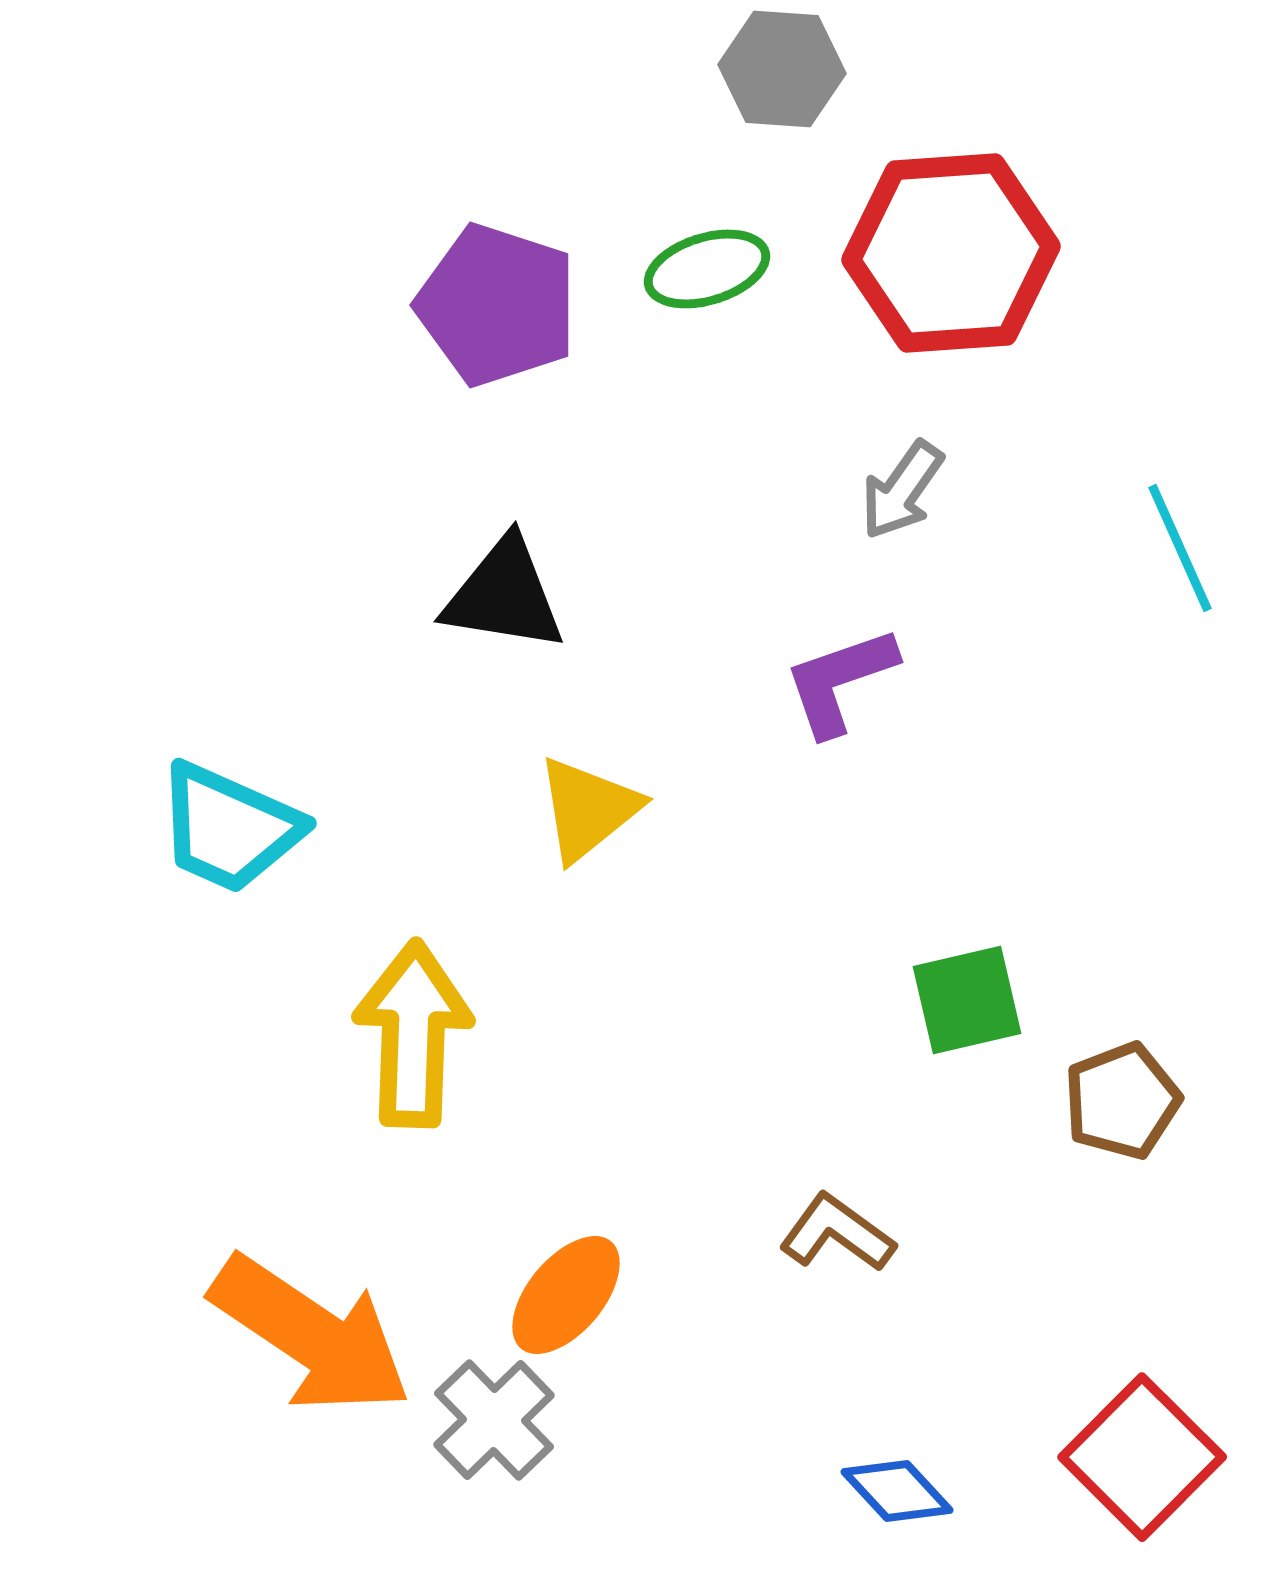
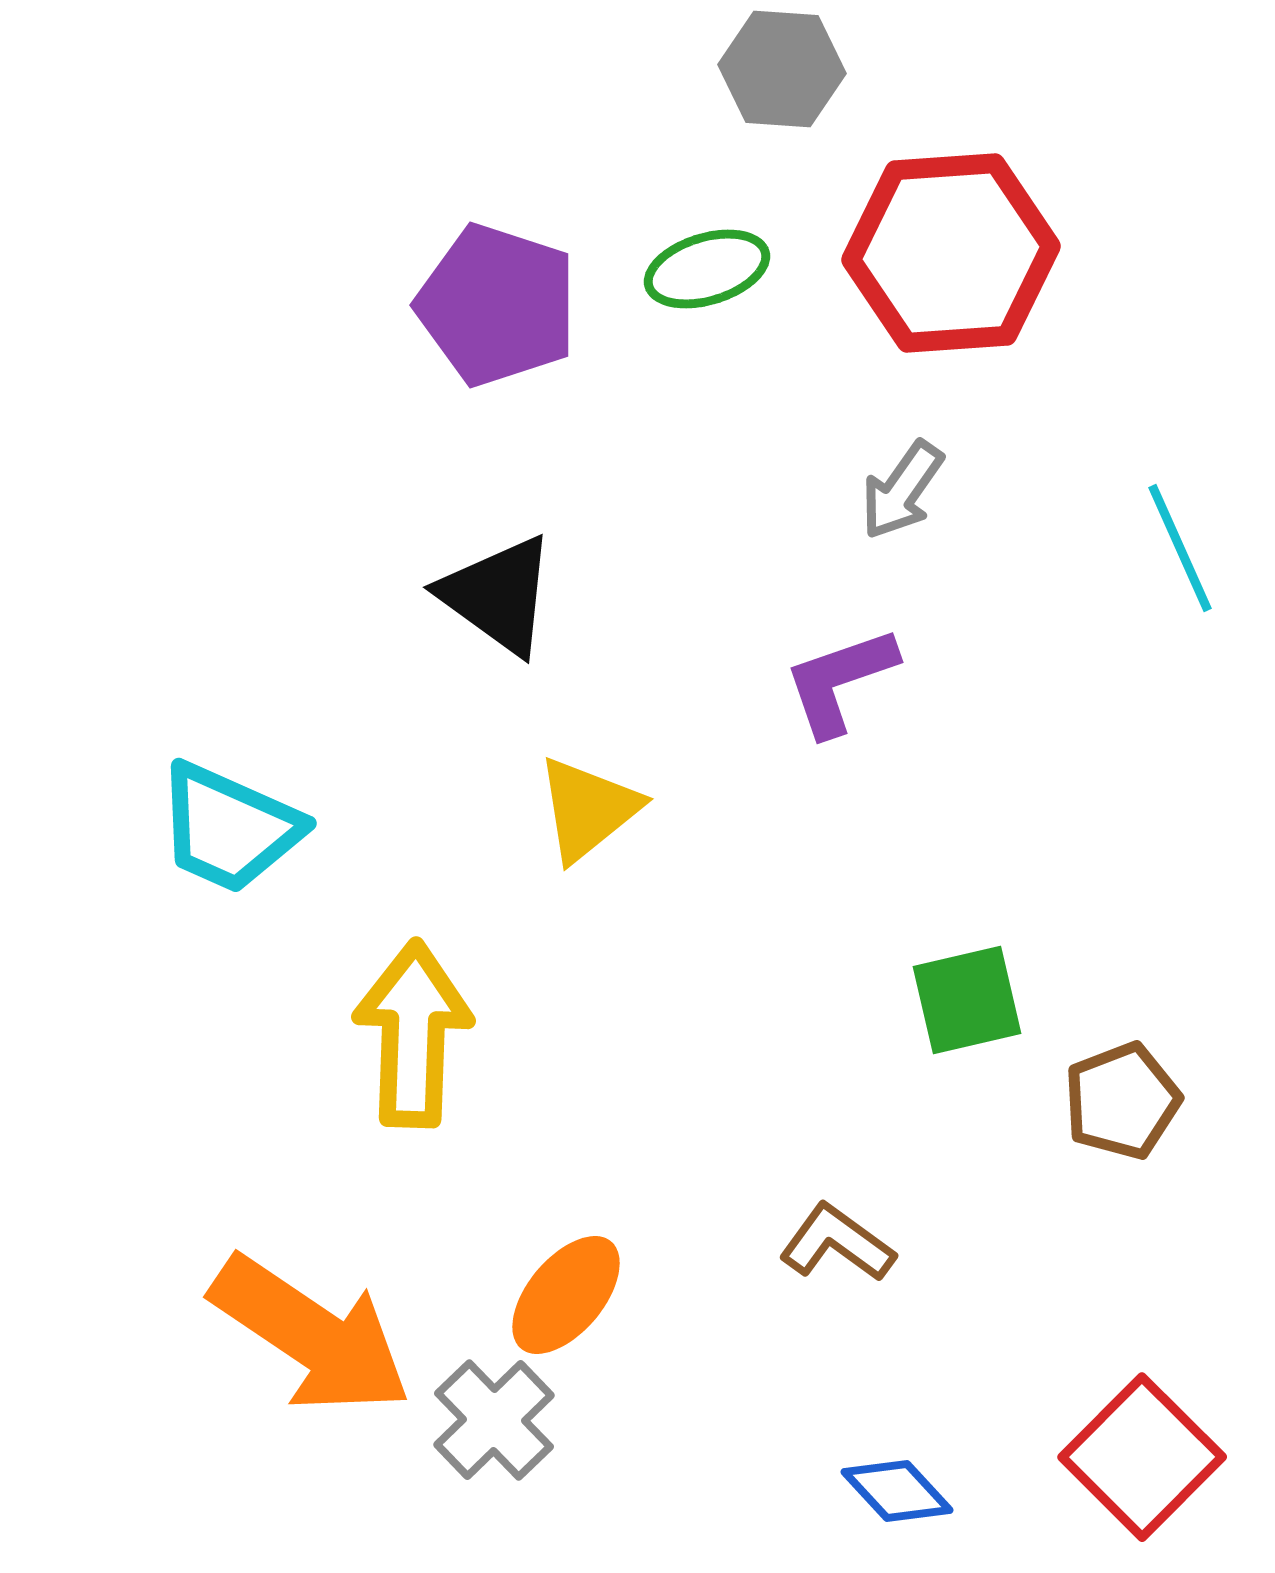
black triangle: moved 6 px left; rotated 27 degrees clockwise
brown L-shape: moved 10 px down
